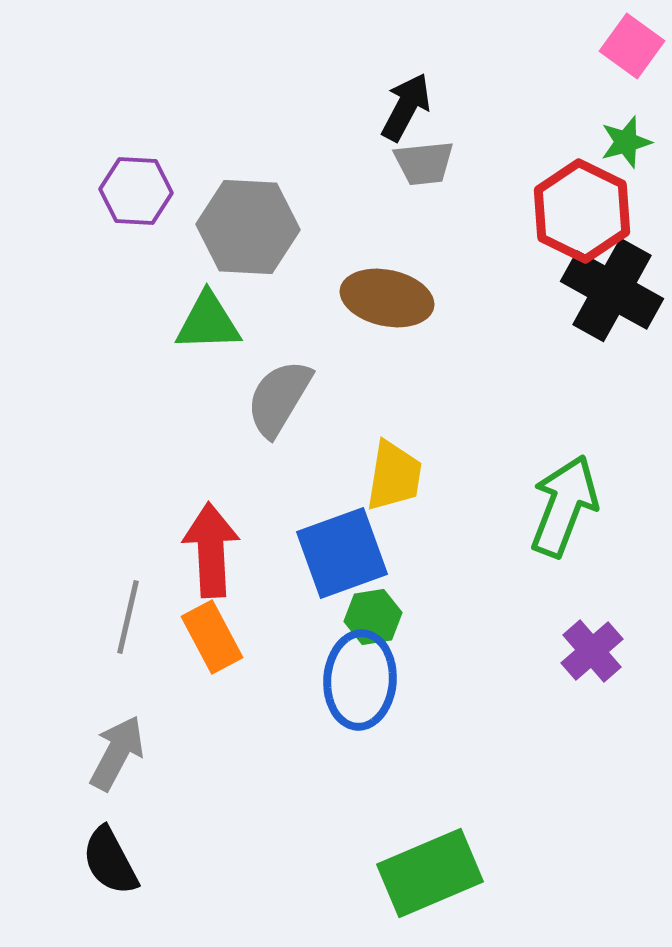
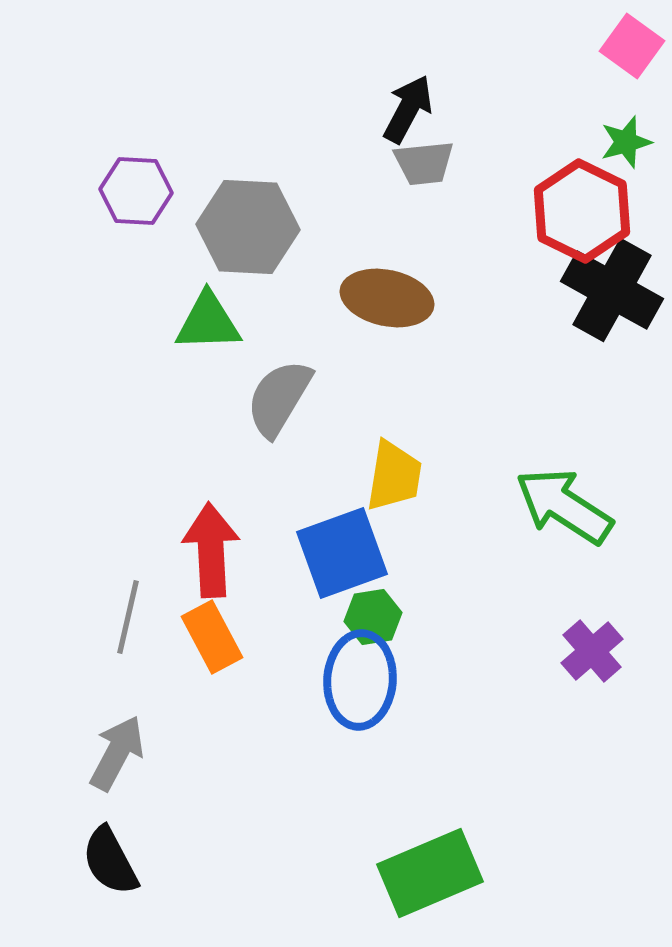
black arrow: moved 2 px right, 2 px down
green arrow: rotated 78 degrees counterclockwise
